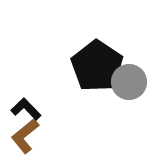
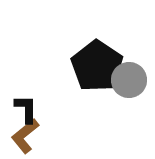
gray circle: moved 2 px up
black L-shape: rotated 44 degrees clockwise
